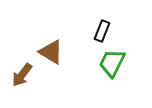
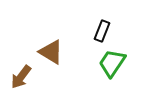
green trapezoid: rotated 8 degrees clockwise
brown arrow: moved 1 px left, 2 px down
